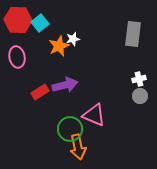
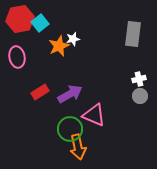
red hexagon: moved 2 px right, 1 px up; rotated 12 degrees counterclockwise
purple arrow: moved 5 px right, 9 px down; rotated 15 degrees counterclockwise
